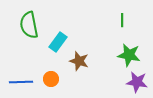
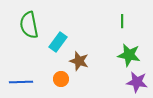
green line: moved 1 px down
orange circle: moved 10 px right
